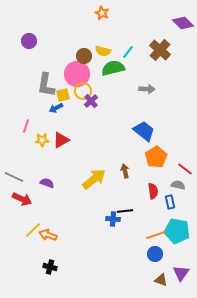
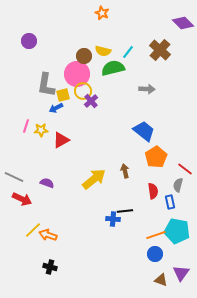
yellow star: moved 1 px left, 10 px up
gray semicircle: rotated 88 degrees counterclockwise
